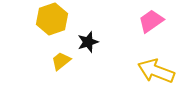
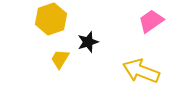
yellow hexagon: moved 1 px left
yellow trapezoid: moved 1 px left, 2 px up; rotated 20 degrees counterclockwise
yellow arrow: moved 15 px left
